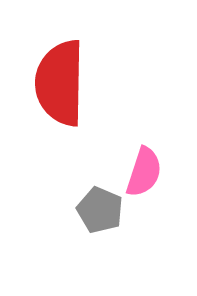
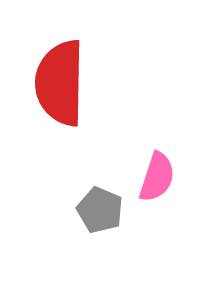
pink semicircle: moved 13 px right, 5 px down
